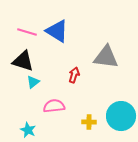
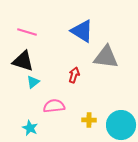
blue triangle: moved 25 px right
cyan circle: moved 9 px down
yellow cross: moved 2 px up
cyan star: moved 2 px right, 2 px up
